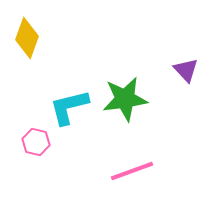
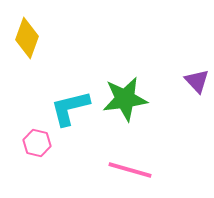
purple triangle: moved 11 px right, 11 px down
cyan L-shape: moved 1 px right, 1 px down
pink hexagon: moved 1 px right, 1 px down
pink line: moved 2 px left, 1 px up; rotated 36 degrees clockwise
